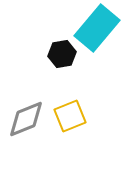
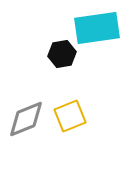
cyan rectangle: rotated 42 degrees clockwise
